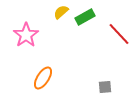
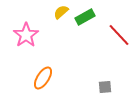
red line: moved 1 px down
